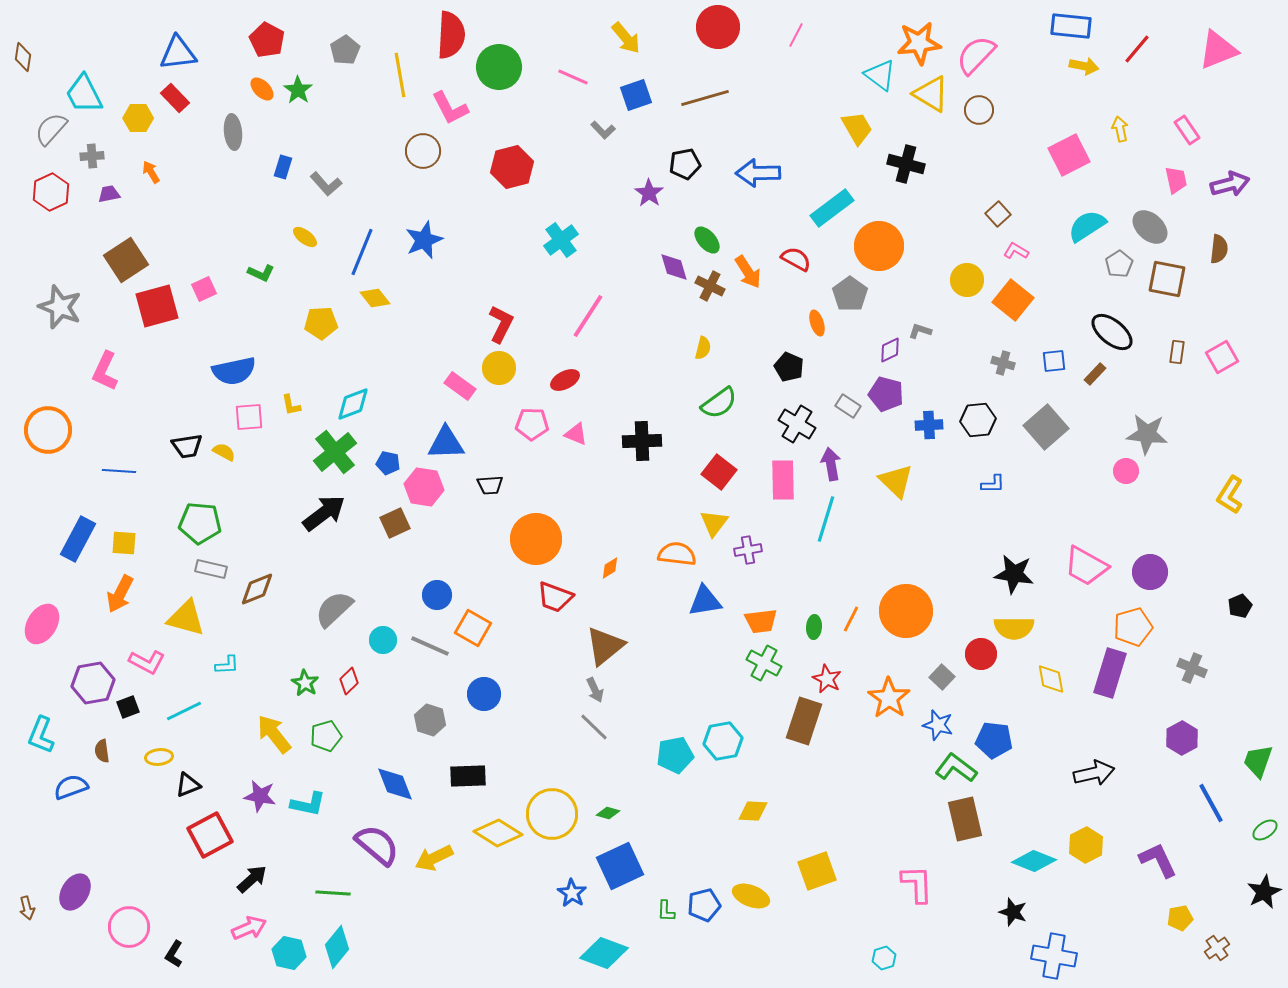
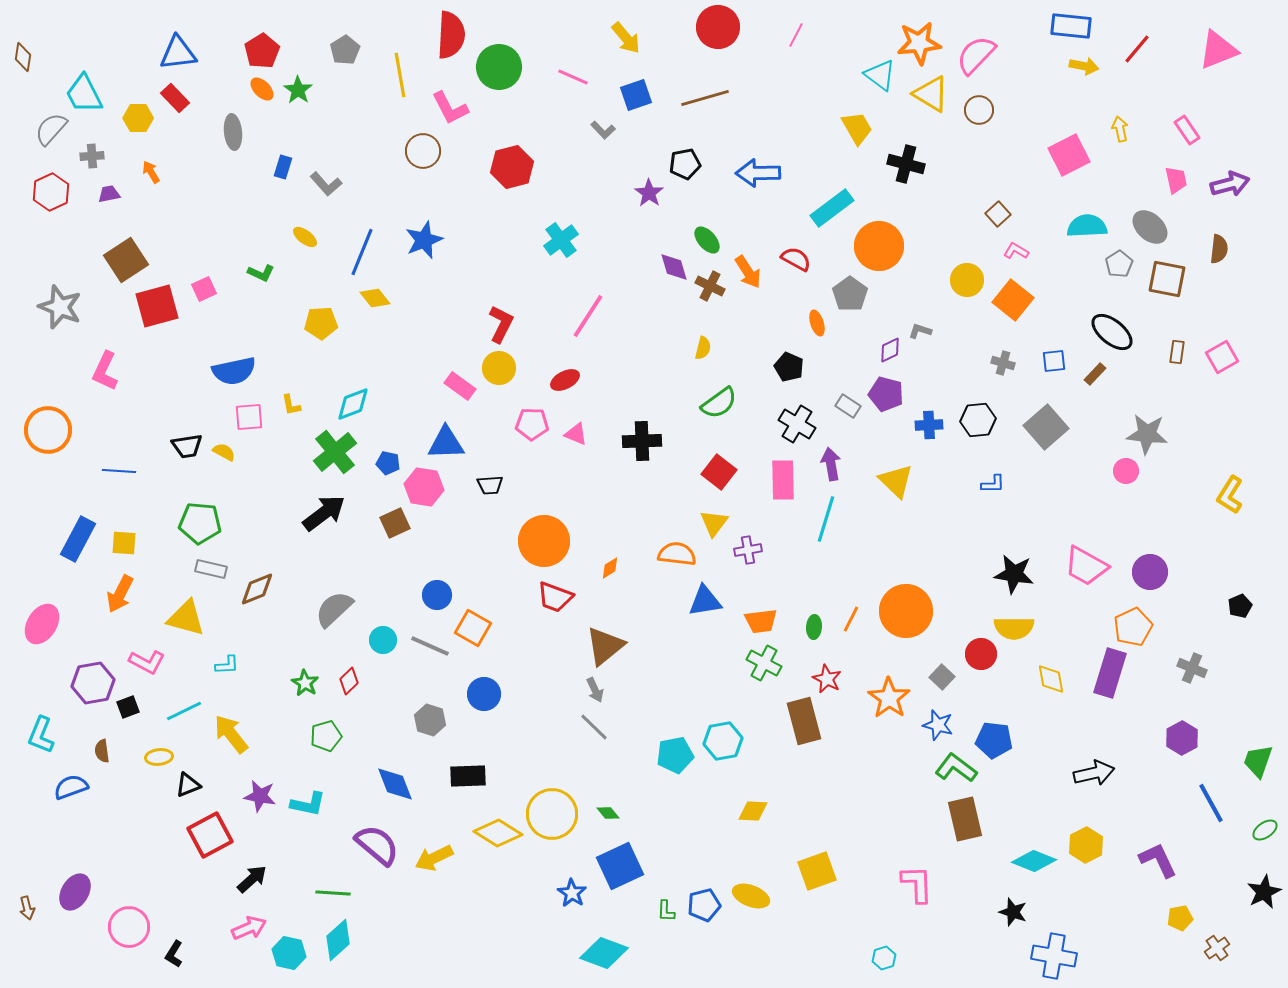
red pentagon at (267, 40): moved 5 px left, 11 px down; rotated 12 degrees clockwise
cyan semicircle at (1087, 226): rotated 30 degrees clockwise
orange circle at (536, 539): moved 8 px right, 2 px down
orange pentagon at (1133, 627): rotated 9 degrees counterclockwise
brown rectangle at (804, 721): rotated 33 degrees counterclockwise
yellow arrow at (274, 734): moved 43 px left
green diamond at (608, 813): rotated 35 degrees clockwise
cyan diamond at (337, 947): moved 1 px right, 7 px up; rotated 9 degrees clockwise
